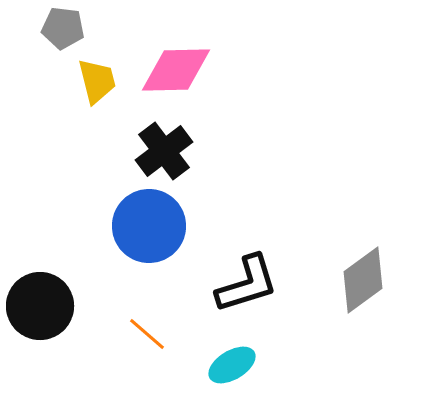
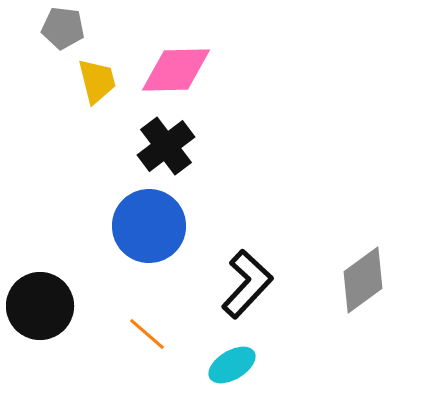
black cross: moved 2 px right, 5 px up
black L-shape: rotated 30 degrees counterclockwise
